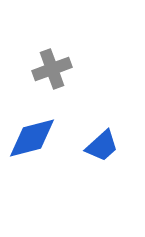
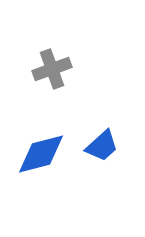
blue diamond: moved 9 px right, 16 px down
